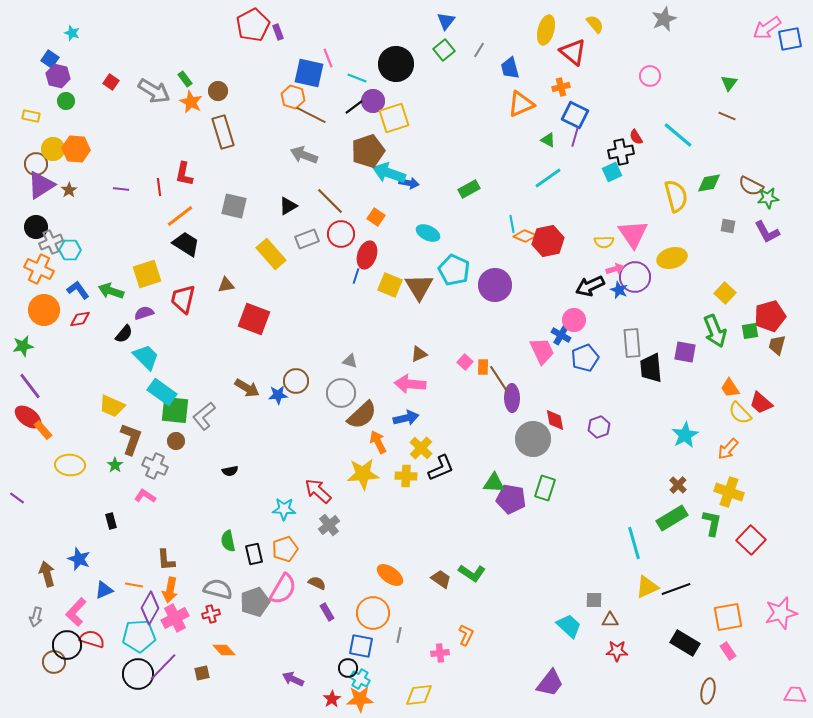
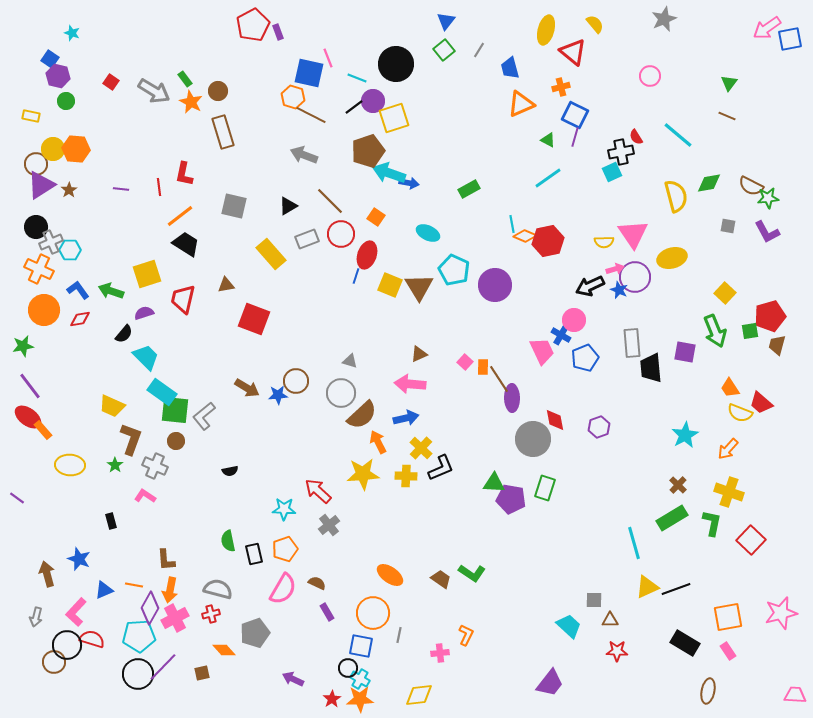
yellow semicircle at (740, 413): rotated 25 degrees counterclockwise
gray pentagon at (255, 602): moved 31 px down
